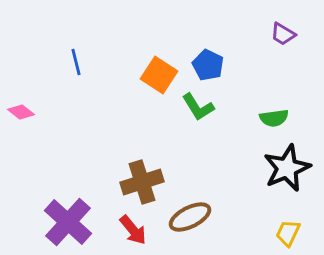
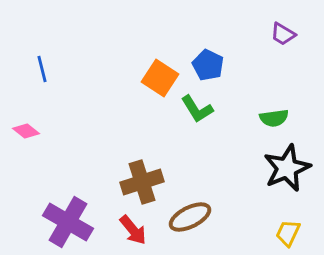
blue line: moved 34 px left, 7 px down
orange square: moved 1 px right, 3 px down
green L-shape: moved 1 px left, 2 px down
pink diamond: moved 5 px right, 19 px down
purple cross: rotated 12 degrees counterclockwise
